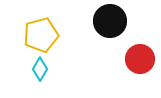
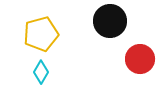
yellow pentagon: moved 1 px up
cyan diamond: moved 1 px right, 3 px down
